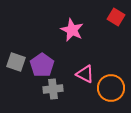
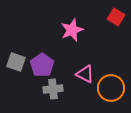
pink star: rotated 25 degrees clockwise
